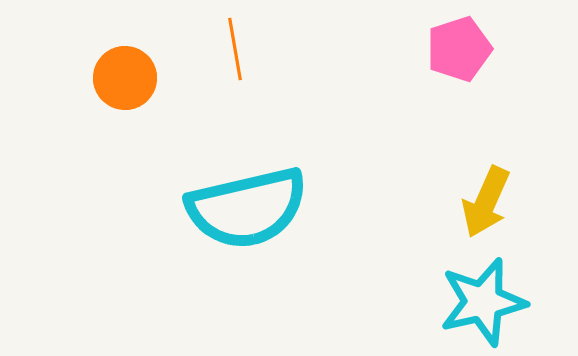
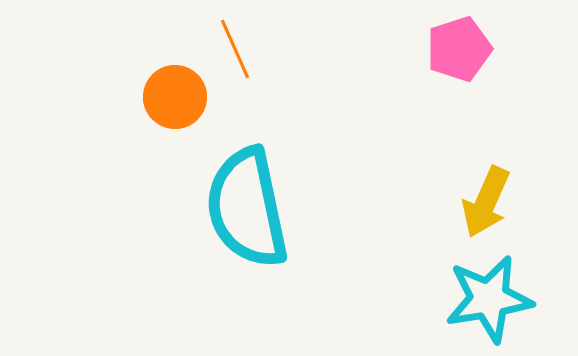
orange line: rotated 14 degrees counterclockwise
orange circle: moved 50 px right, 19 px down
cyan semicircle: rotated 91 degrees clockwise
cyan star: moved 6 px right, 3 px up; rotated 4 degrees clockwise
